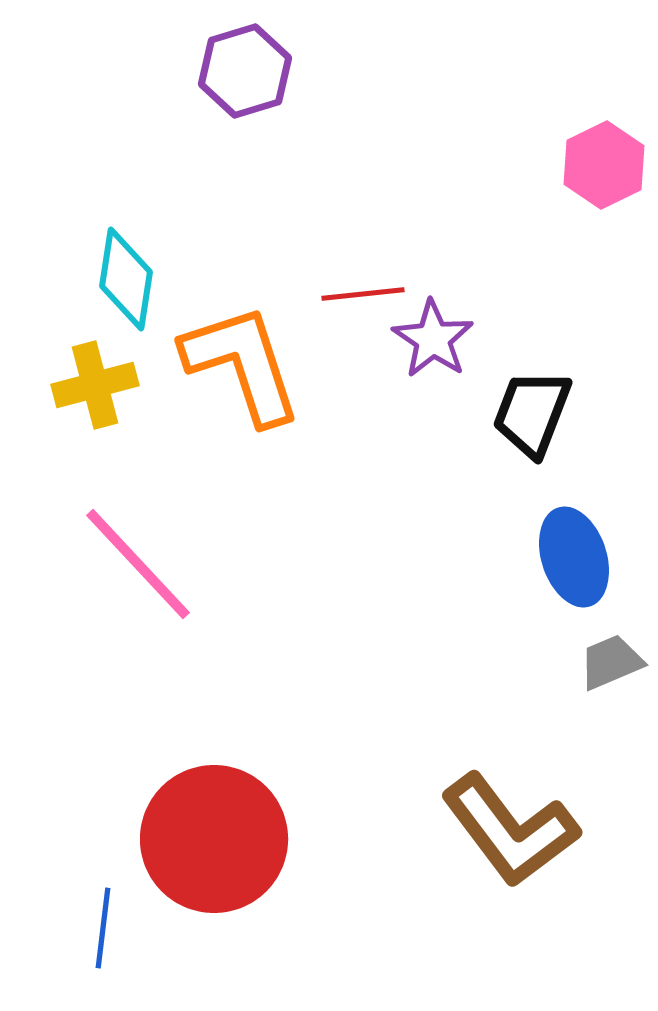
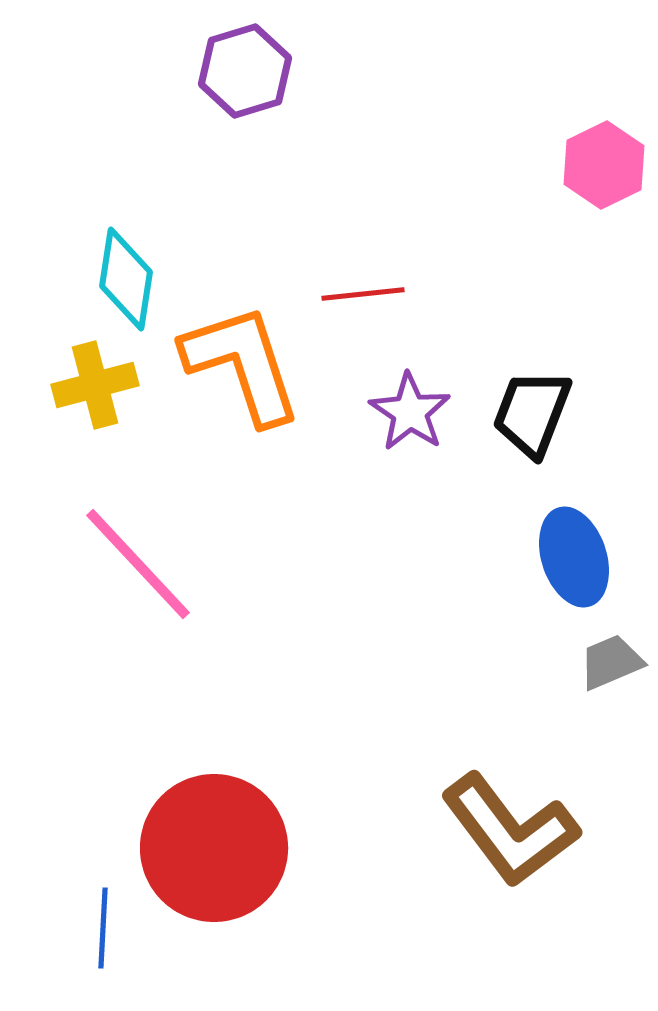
purple star: moved 23 px left, 73 px down
red circle: moved 9 px down
blue line: rotated 4 degrees counterclockwise
